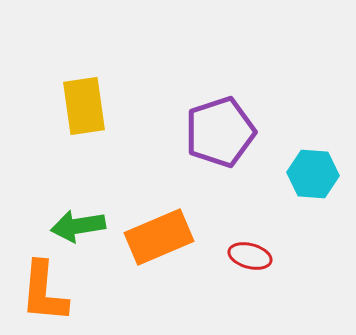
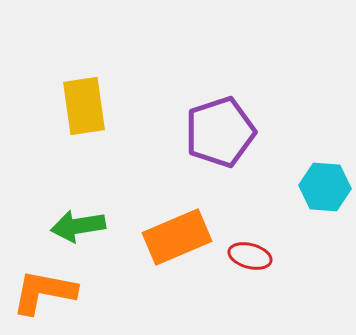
cyan hexagon: moved 12 px right, 13 px down
orange rectangle: moved 18 px right
orange L-shape: rotated 96 degrees clockwise
